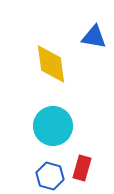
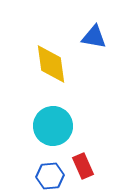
red rectangle: moved 1 px right, 2 px up; rotated 40 degrees counterclockwise
blue hexagon: rotated 20 degrees counterclockwise
